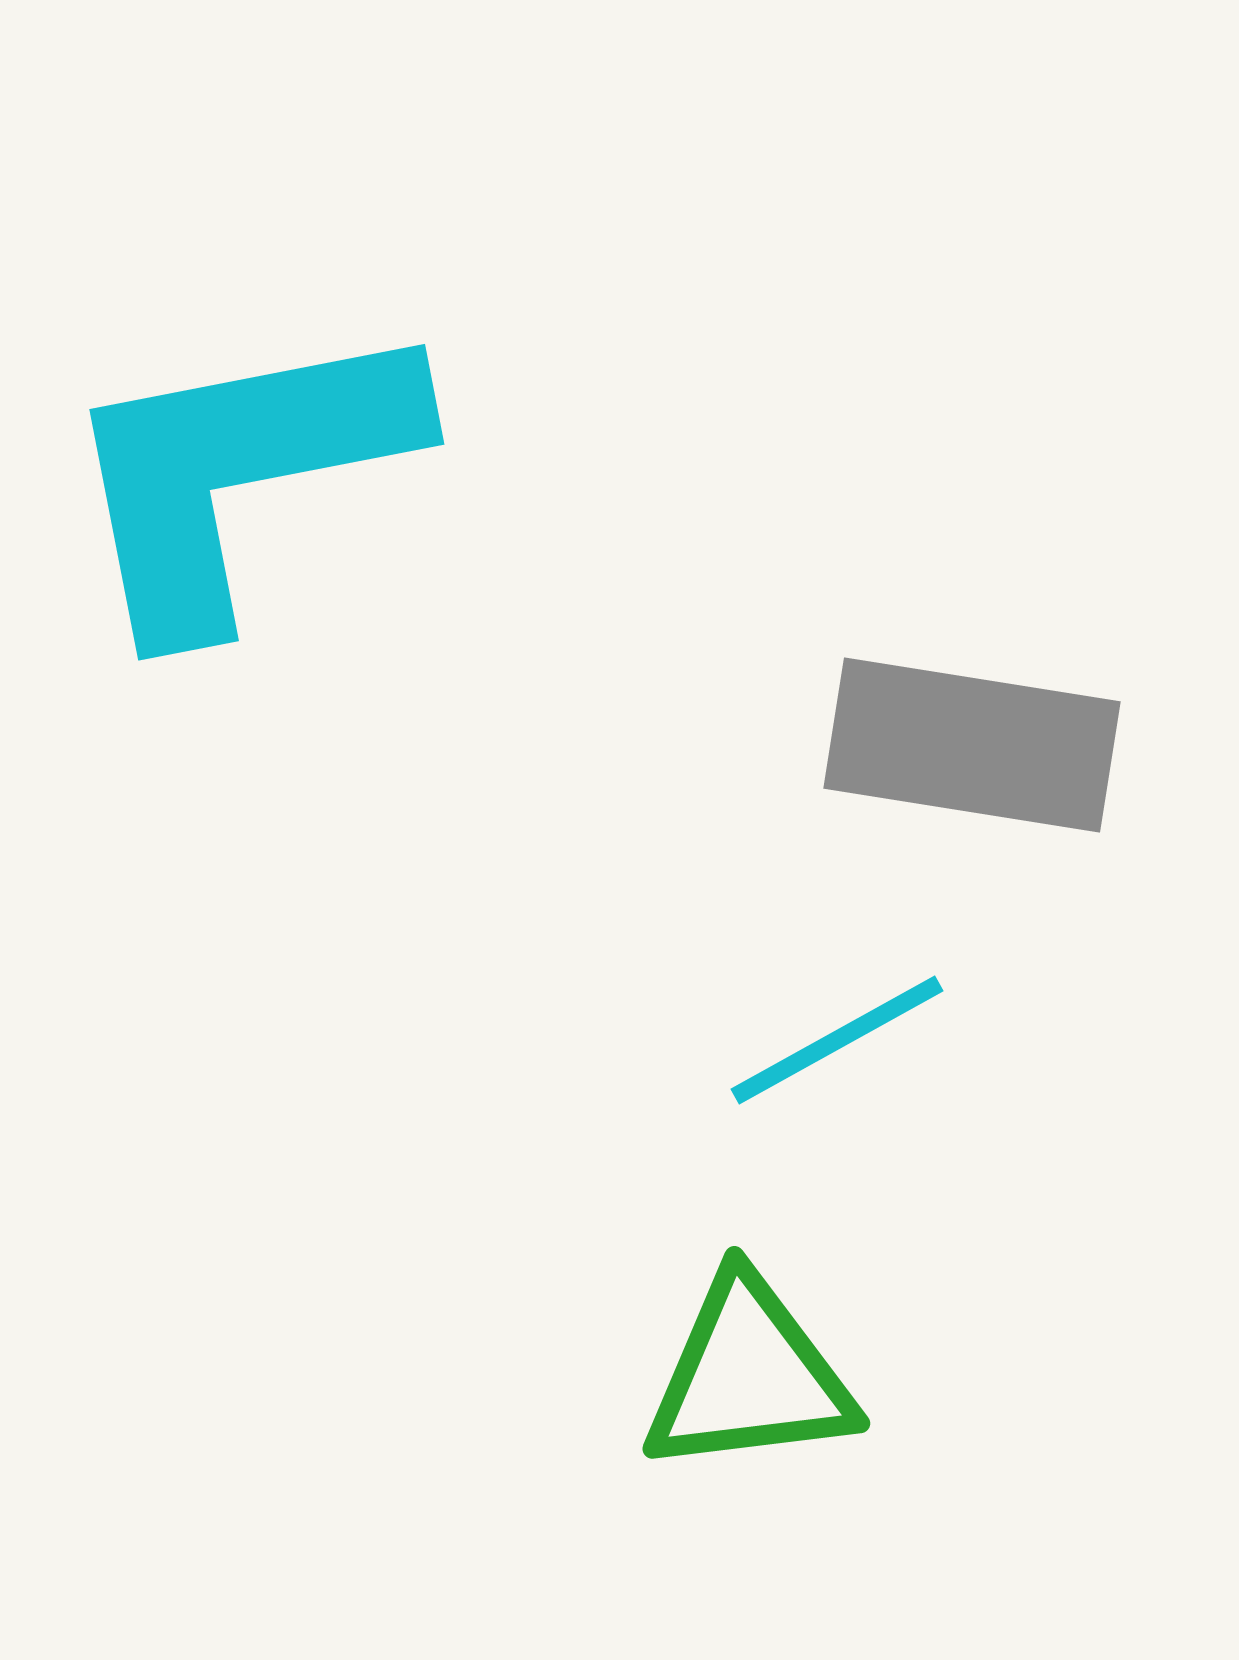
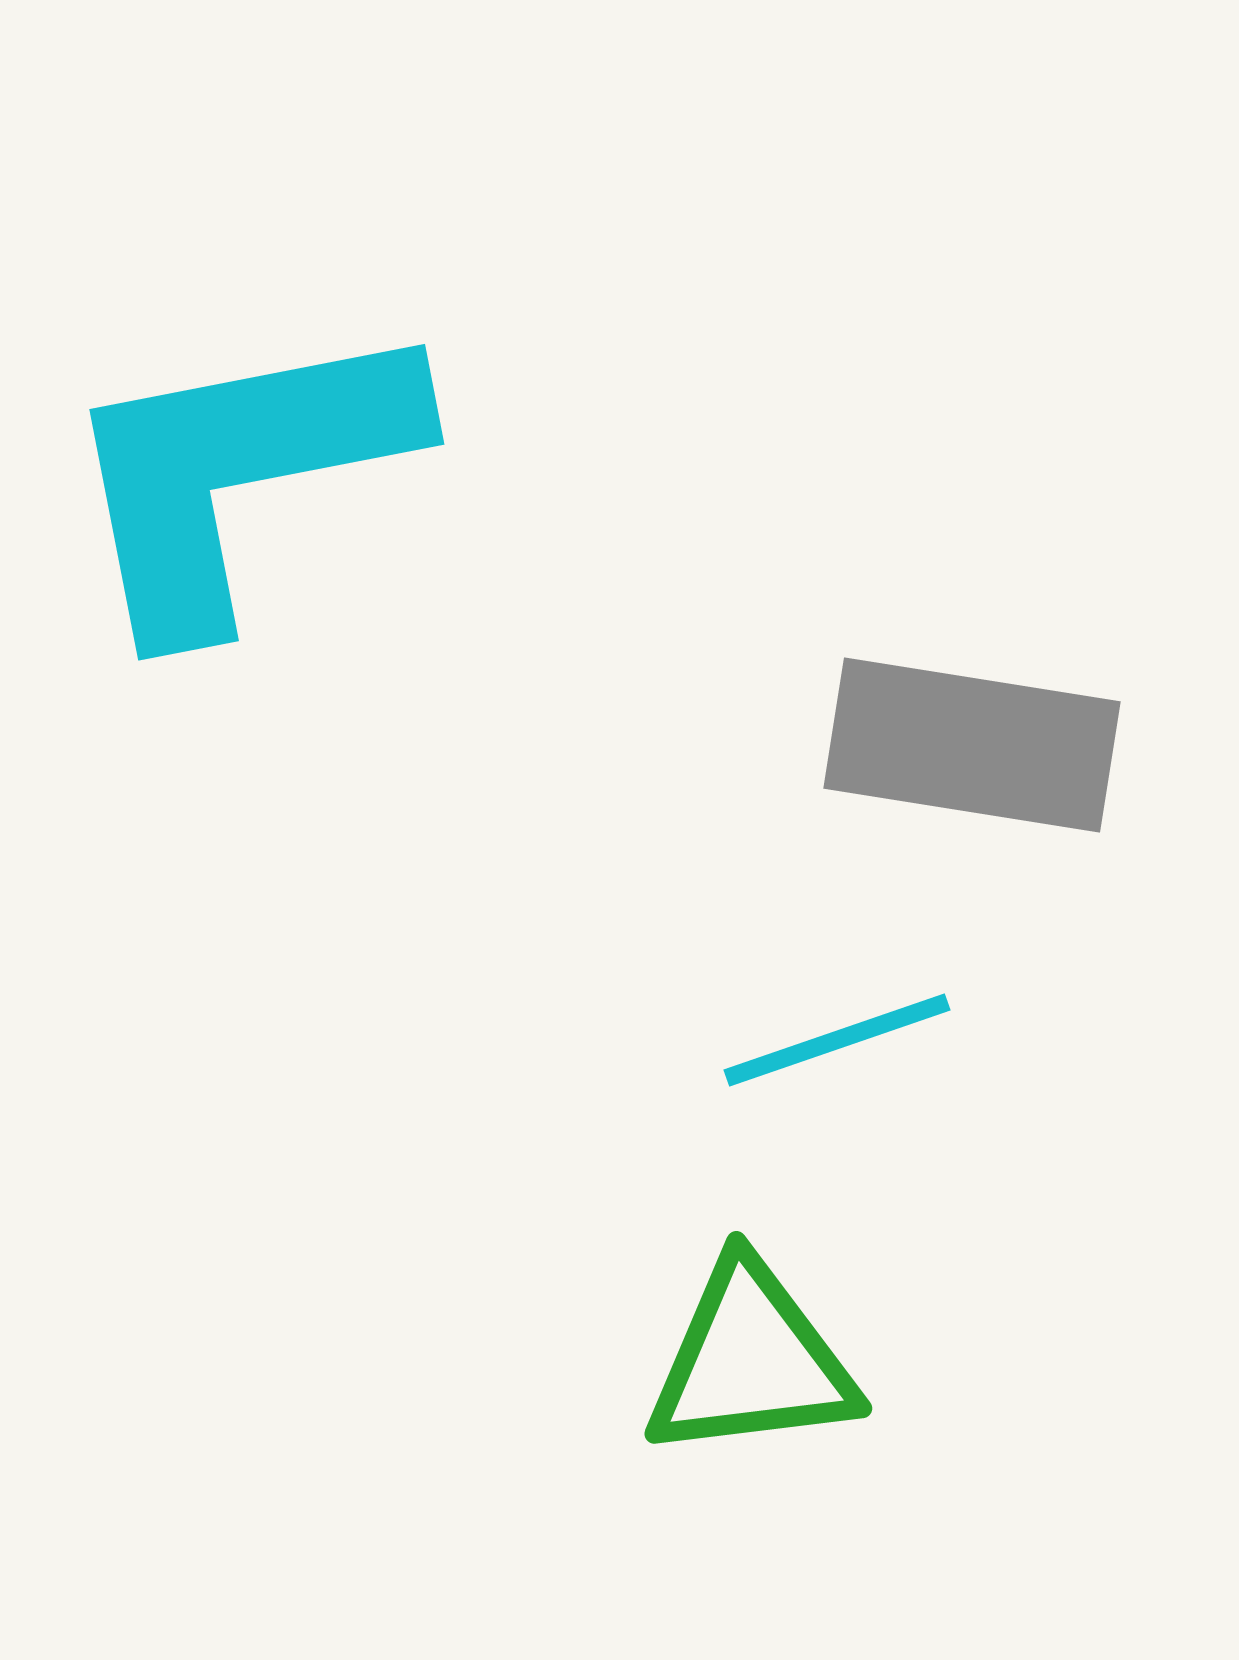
cyan line: rotated 10 degrees clockwise
green triangle: moved 2 px right, 15 px up
